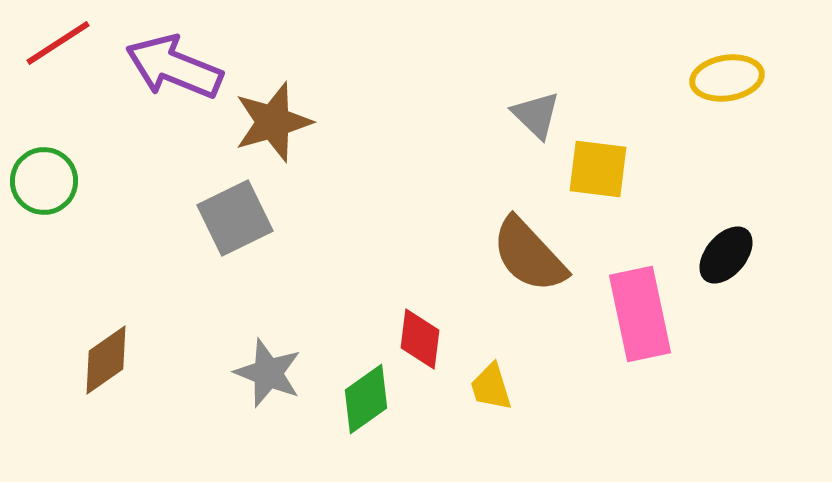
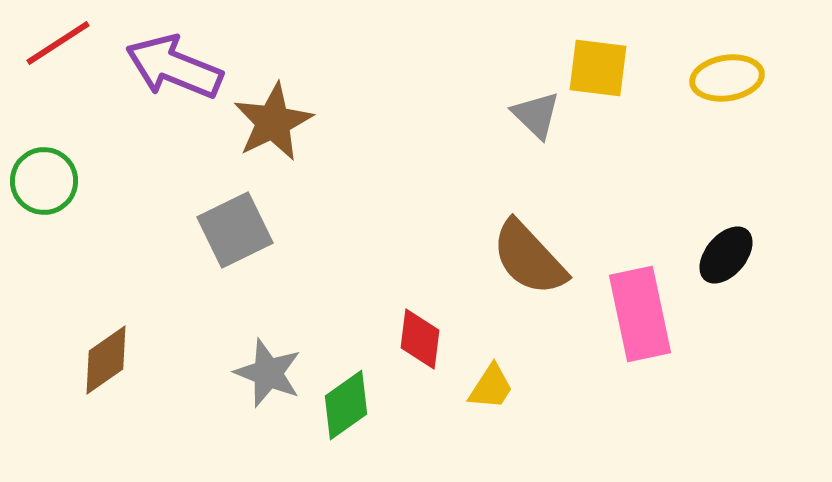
brown star: rotated 10 degrees counterclockwise
yellow square: moved 101 px up
gray square: moved 12 px down
brown semicircle: moved 3 px down
yellow trapezoid: rotated 130 degrees counterclockwise
green diamond: moved 20 px left, 6 px down
